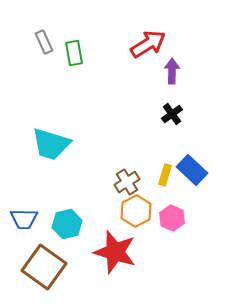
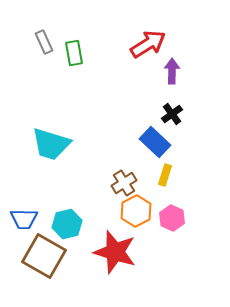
blue rectangle: moved 37 px left, 28 px up
brown cross: moved 3 px left, 1 px down
brown square: moved 11 px up; rotated 6 degrees counterclockwise
